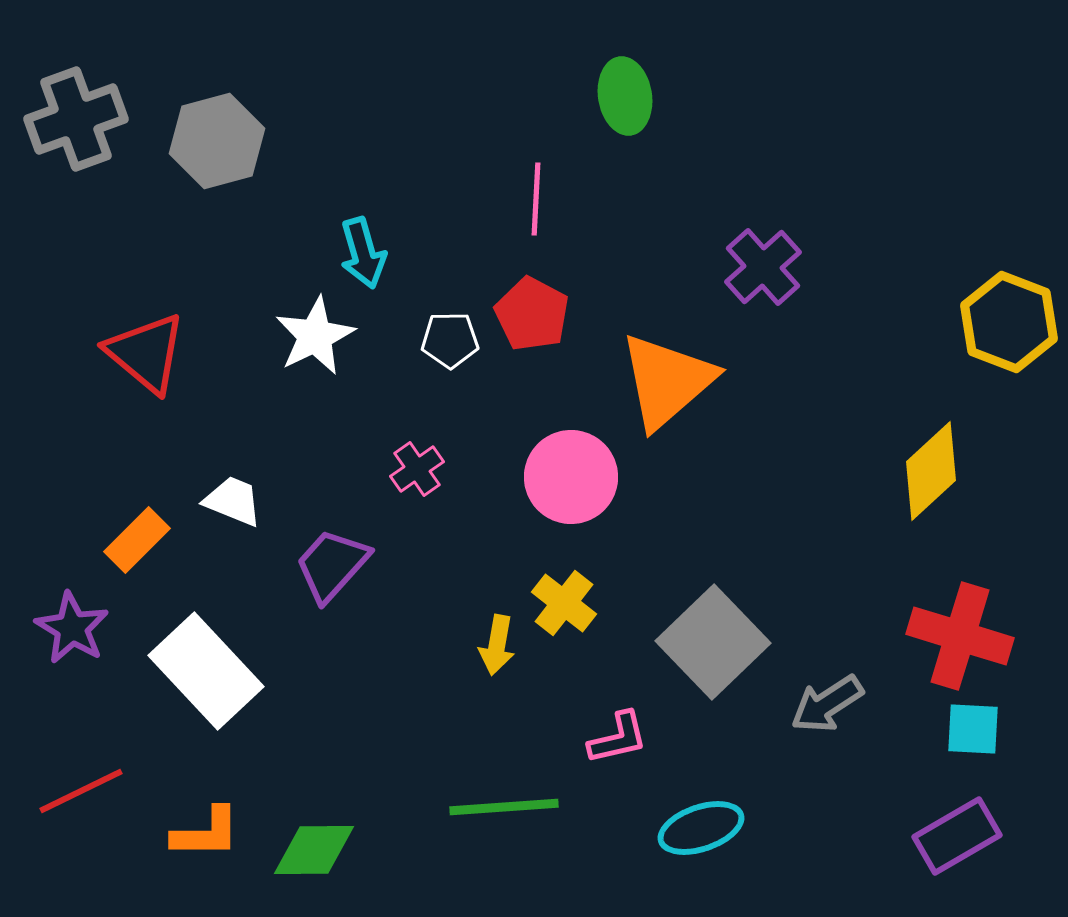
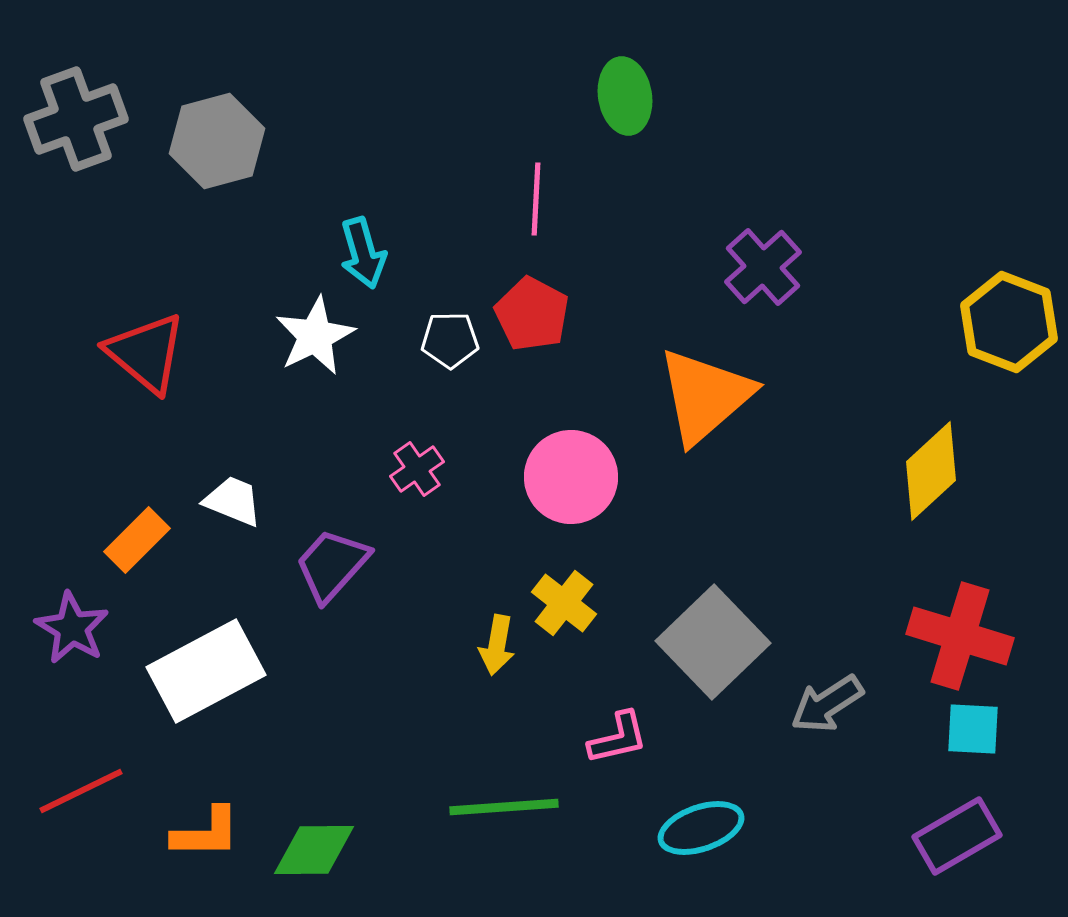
orange triangle: moved 38 px right, 15 px down
white rectangle: rotated 75 degrees counterclockwise
